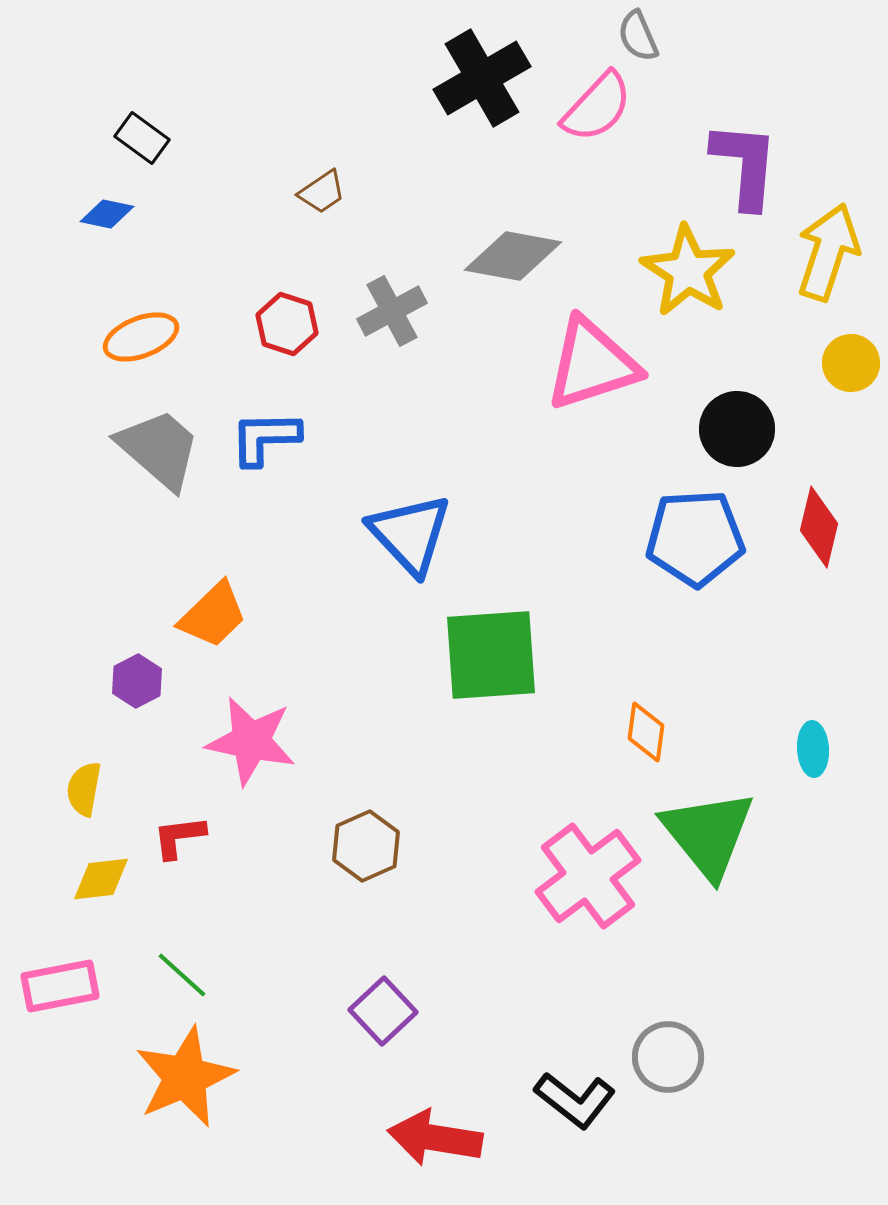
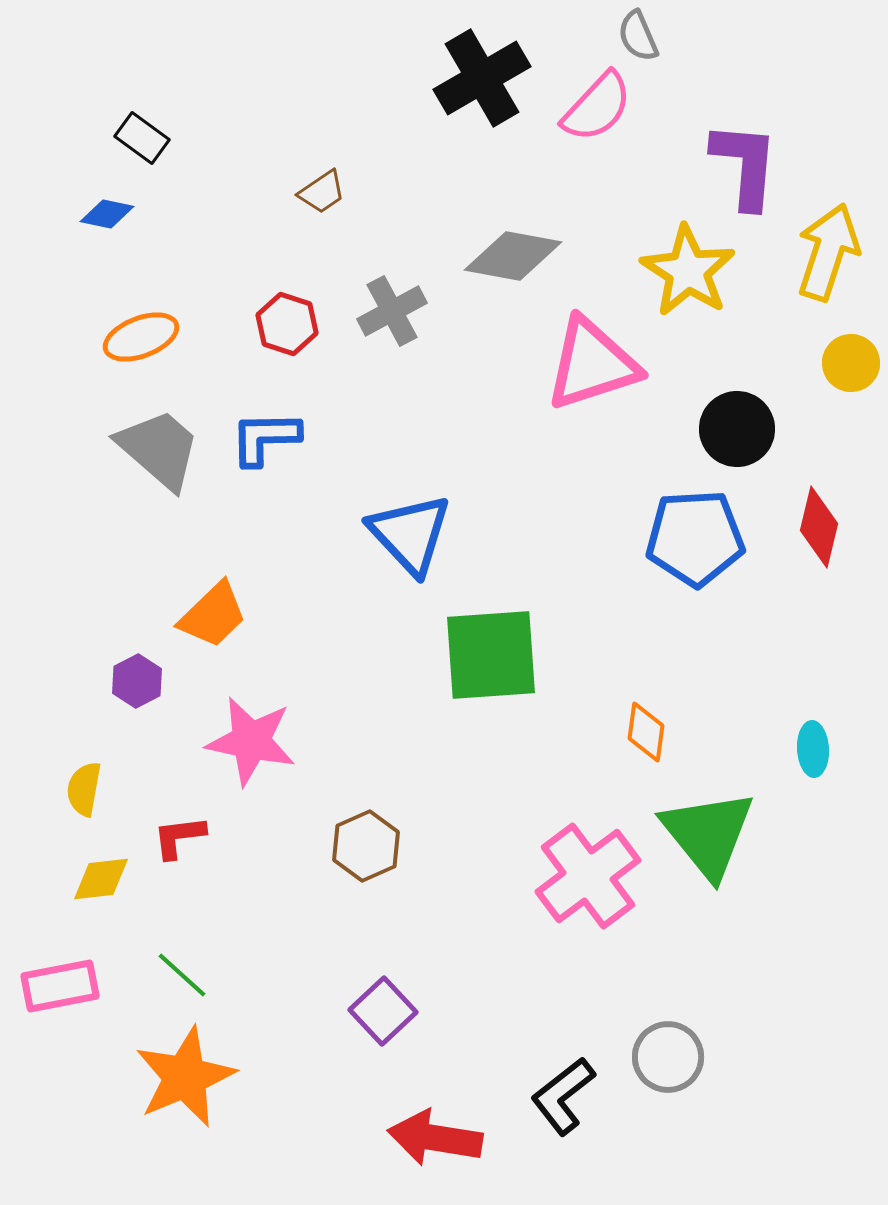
black L-shape: moved 12 px left, 4 px up; rotated 104 degrees clockwise
